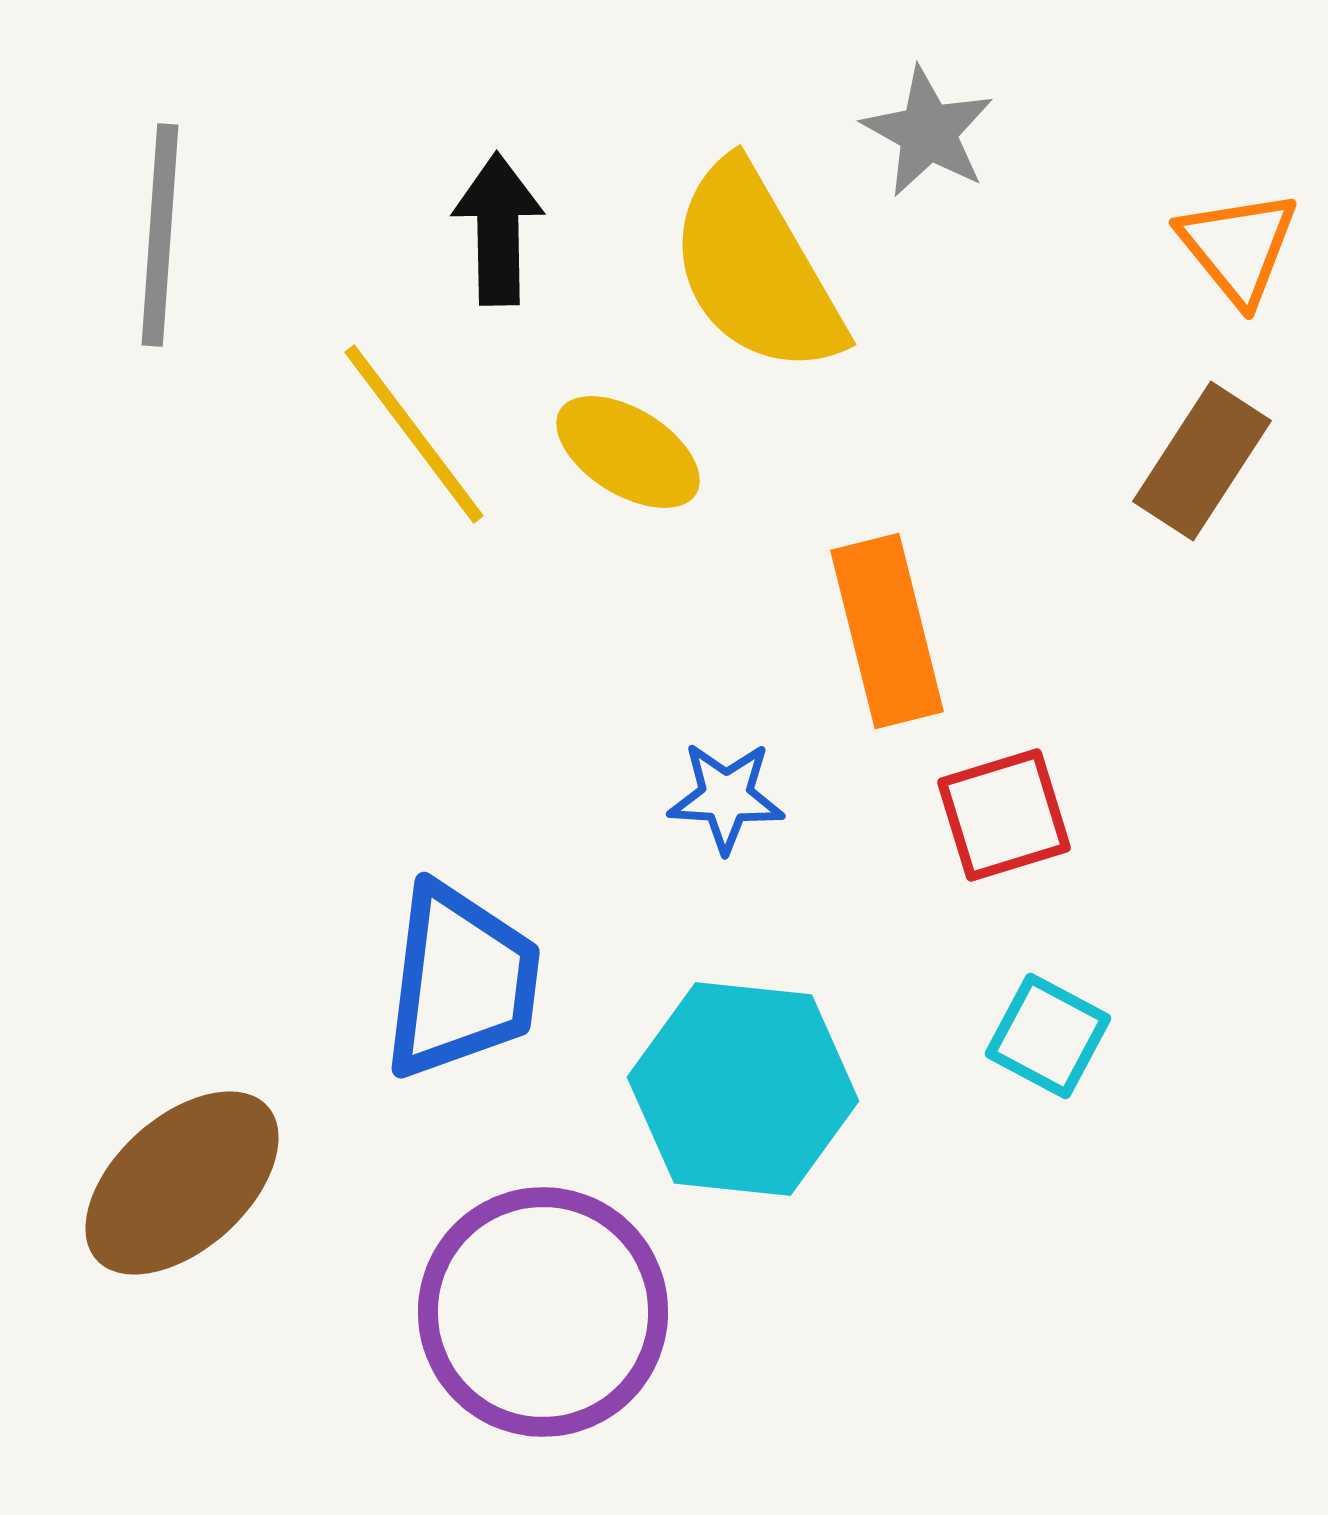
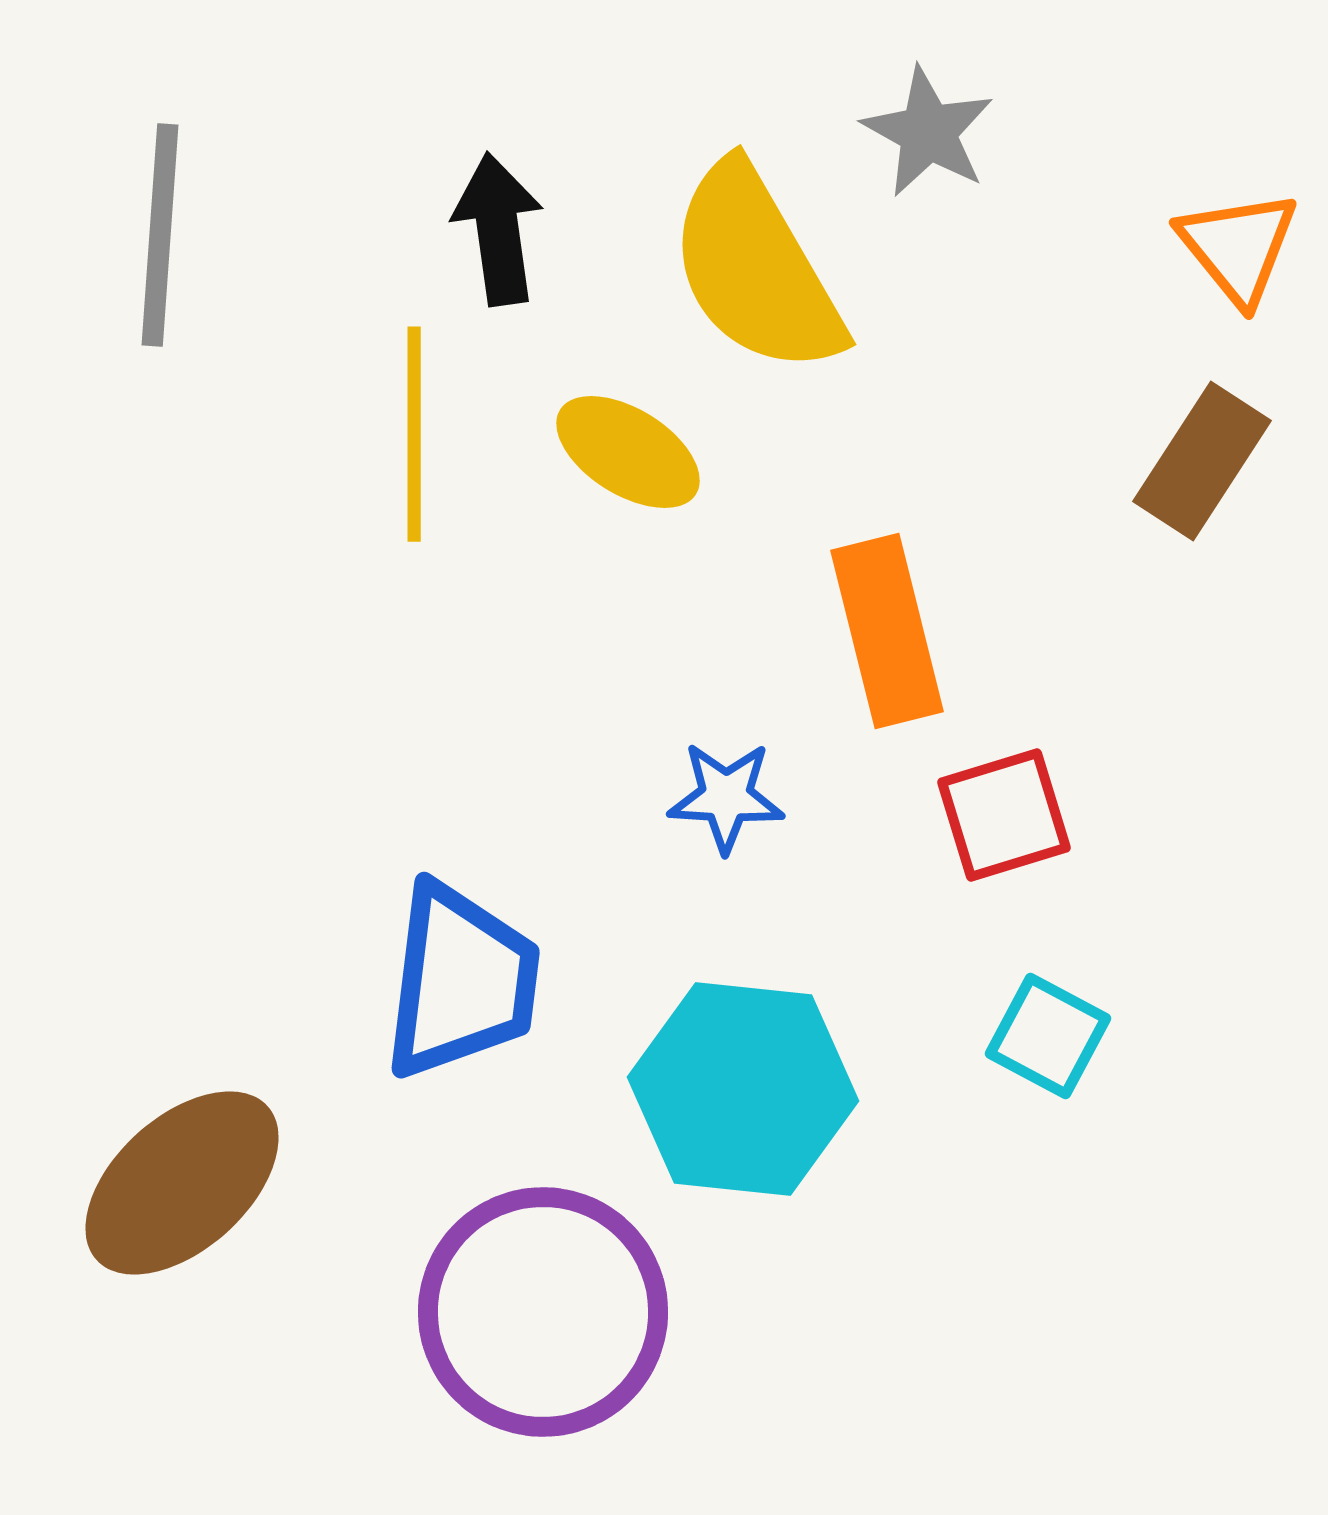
black arrow: rotated 7 degrees counterclockwise
yellow line: rotated 37 degrees clockwise
